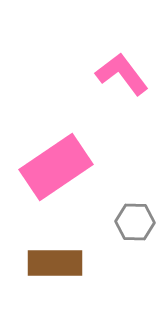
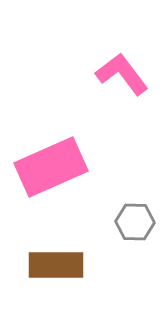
pink rectangle: moved 5 px left; rotated 10 degrees clockwise
brown rectangle: moved 1 px right, 2 px down
